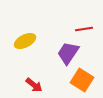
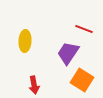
red line: rotated 30 degrees clockwise
yellow ellipse: rotated 60 degrees counterclockwise
red arrow: rotated 42 degrees clockwise
